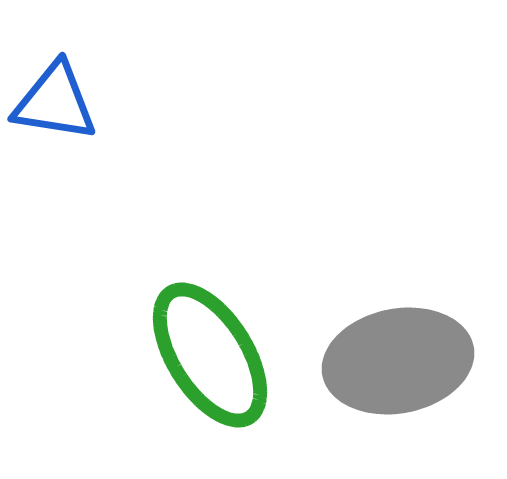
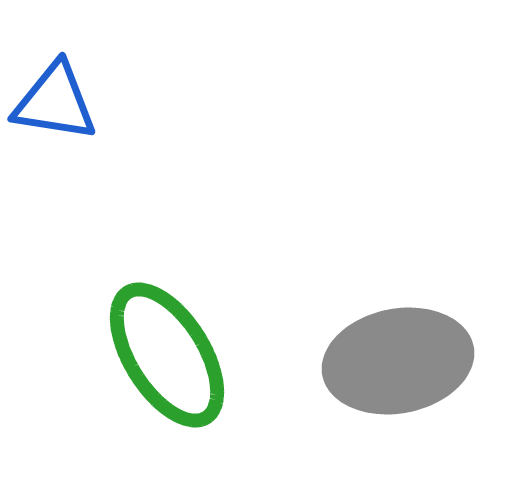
green ellipse: moved 43 px left
